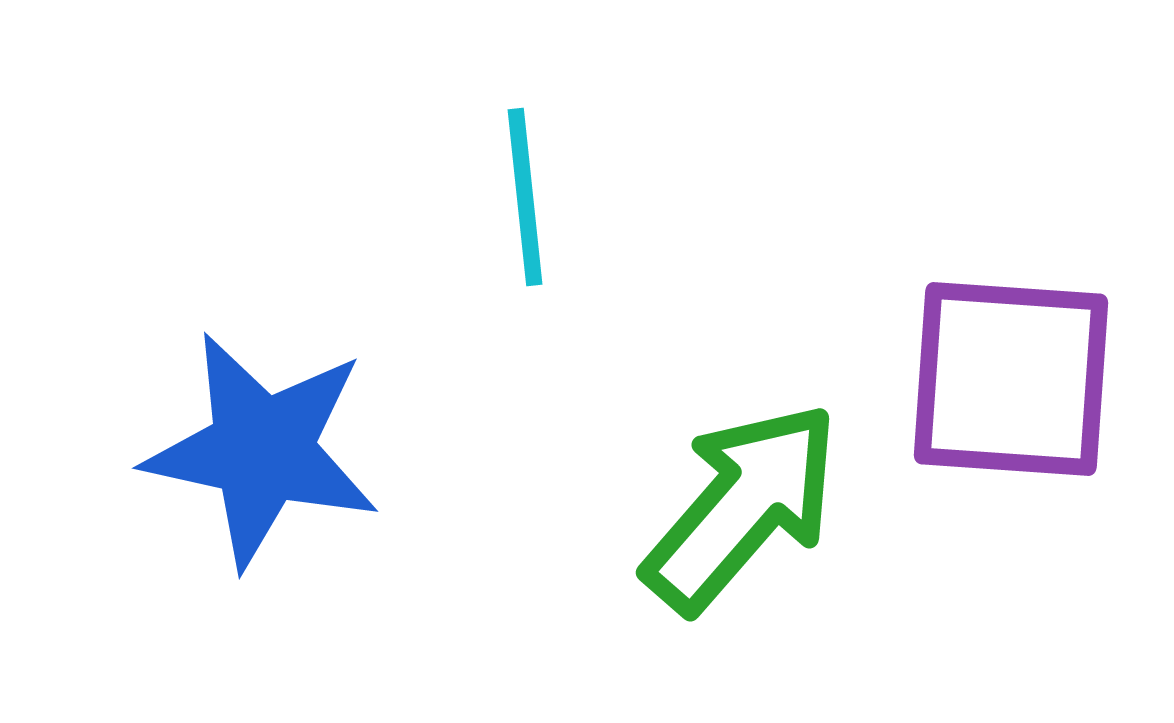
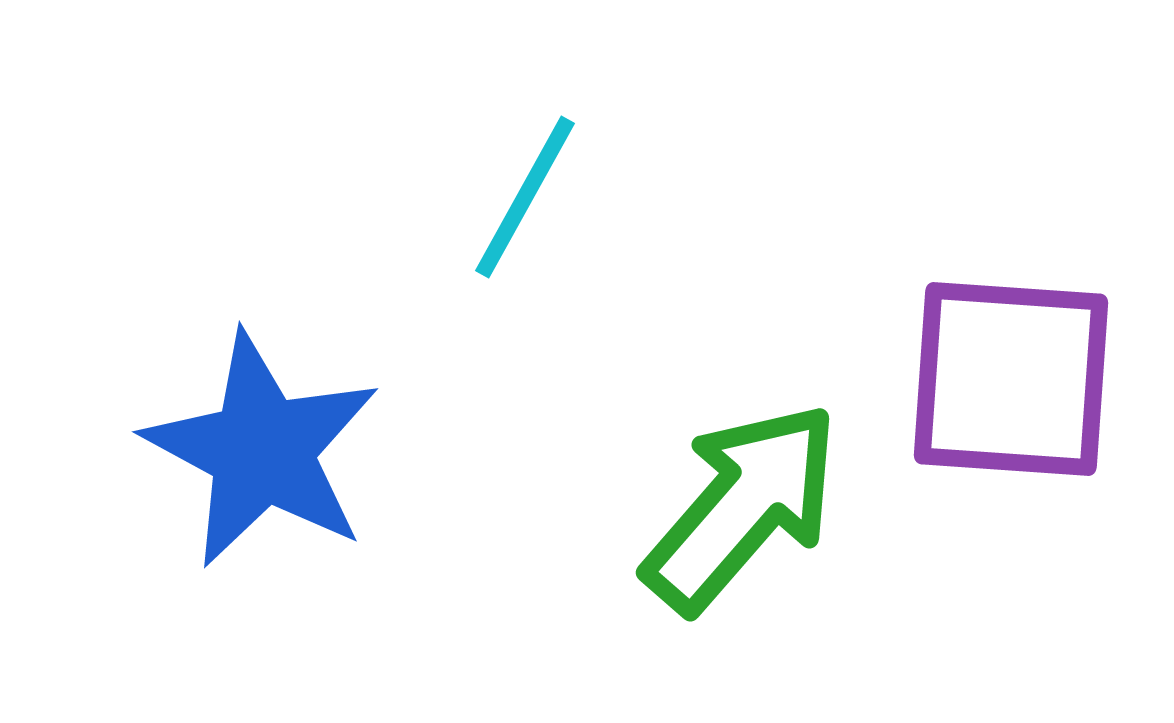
cyan line: rotated 35 degrees clockwise
blue star: rotated 16 degrees clockwise
